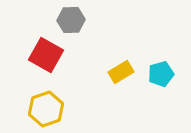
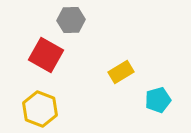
cyan pentagon: moved 3 px left, 26 px down
yellow hexagon: moved 6 px left; rotated 20 degrees counterclockwise
